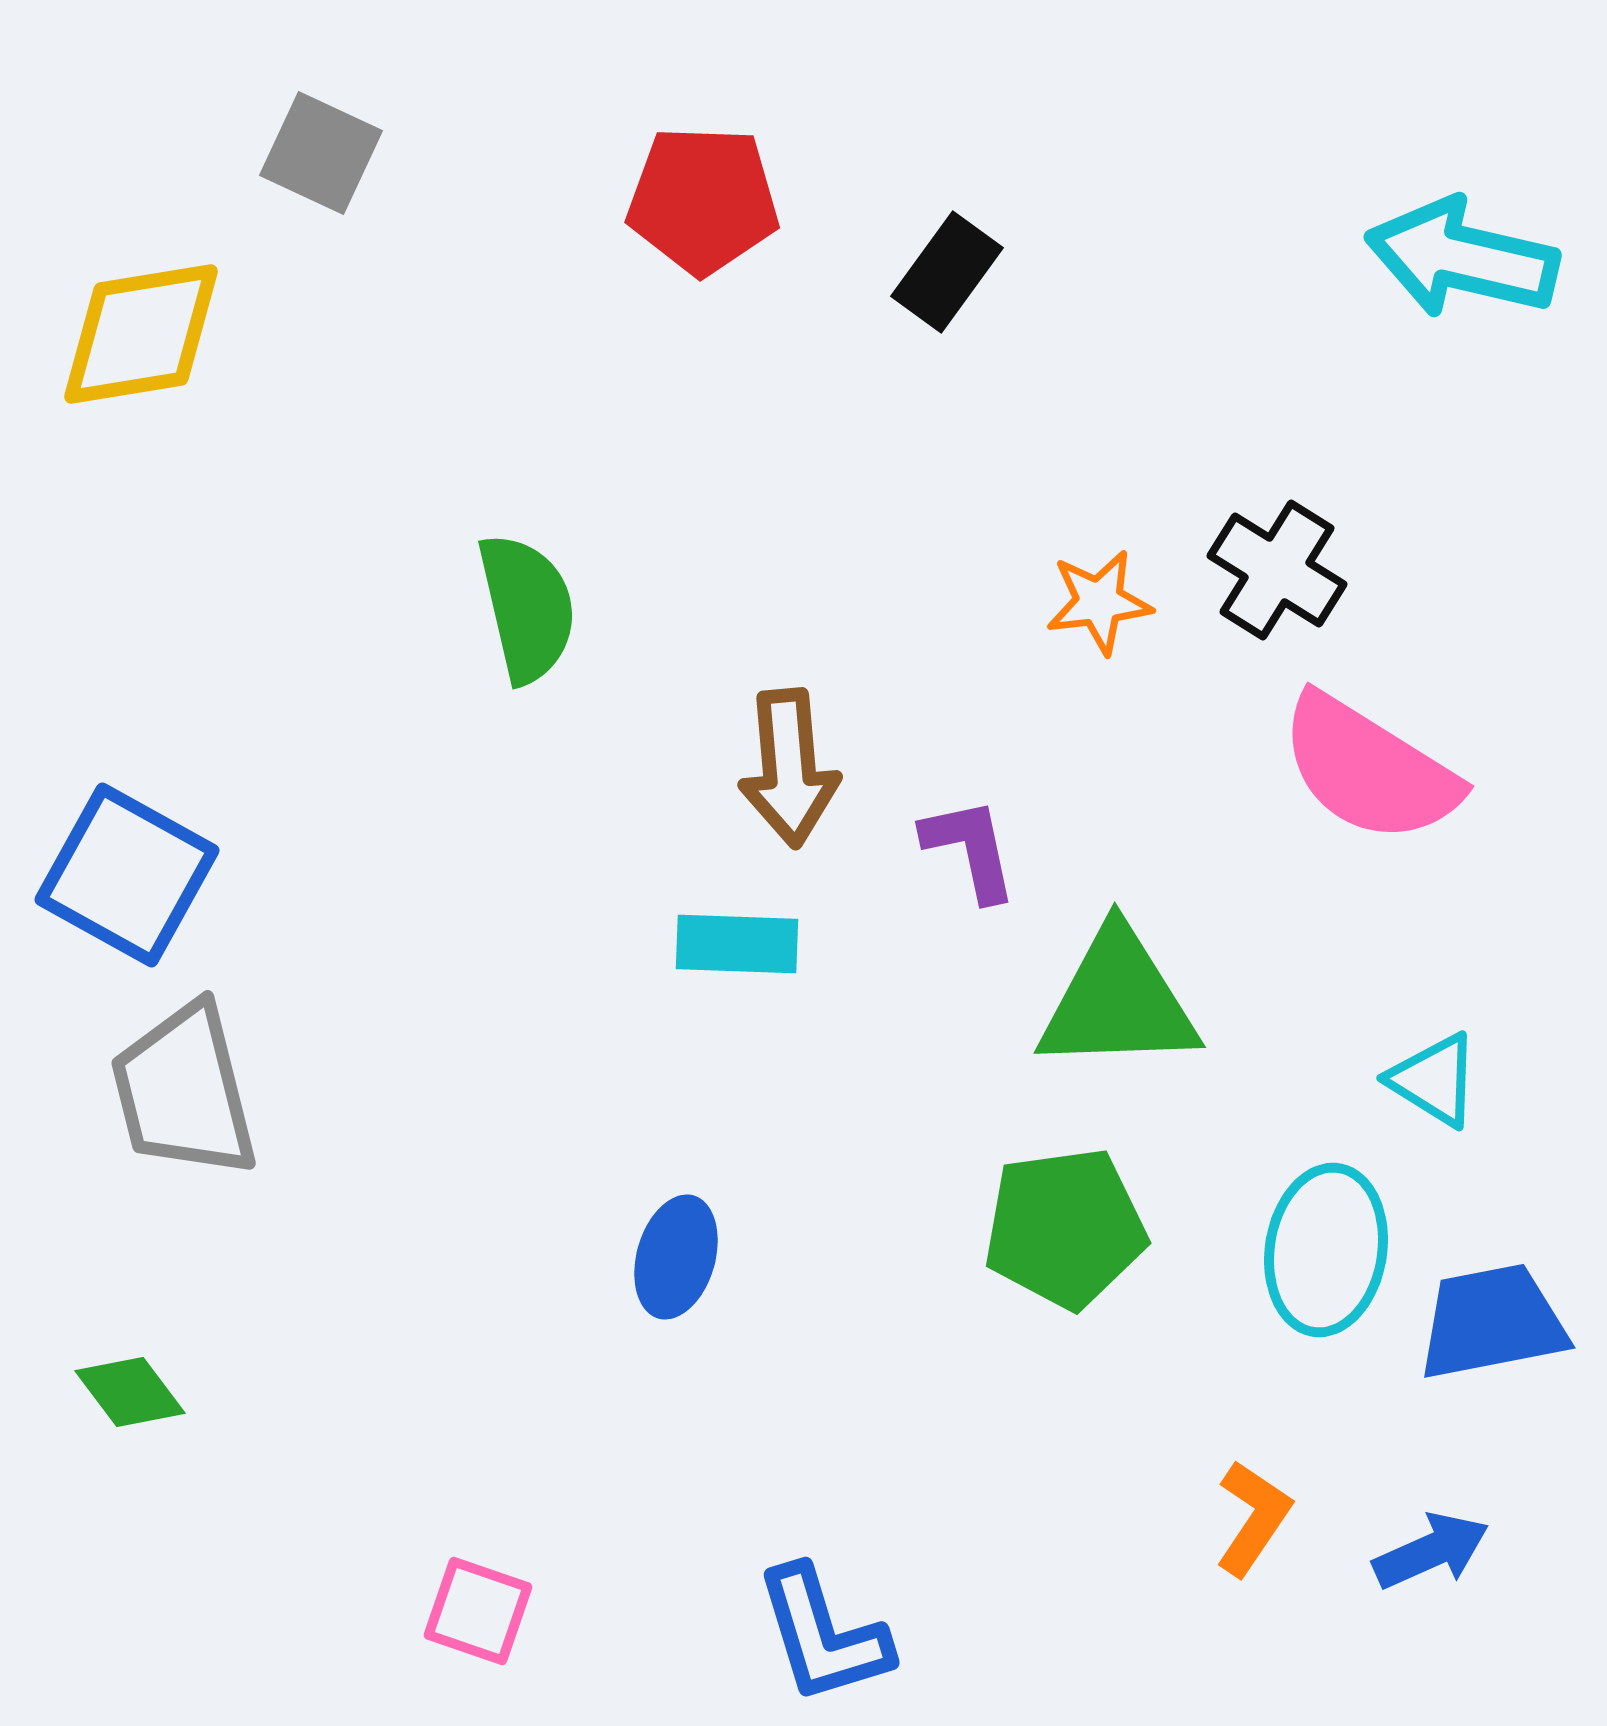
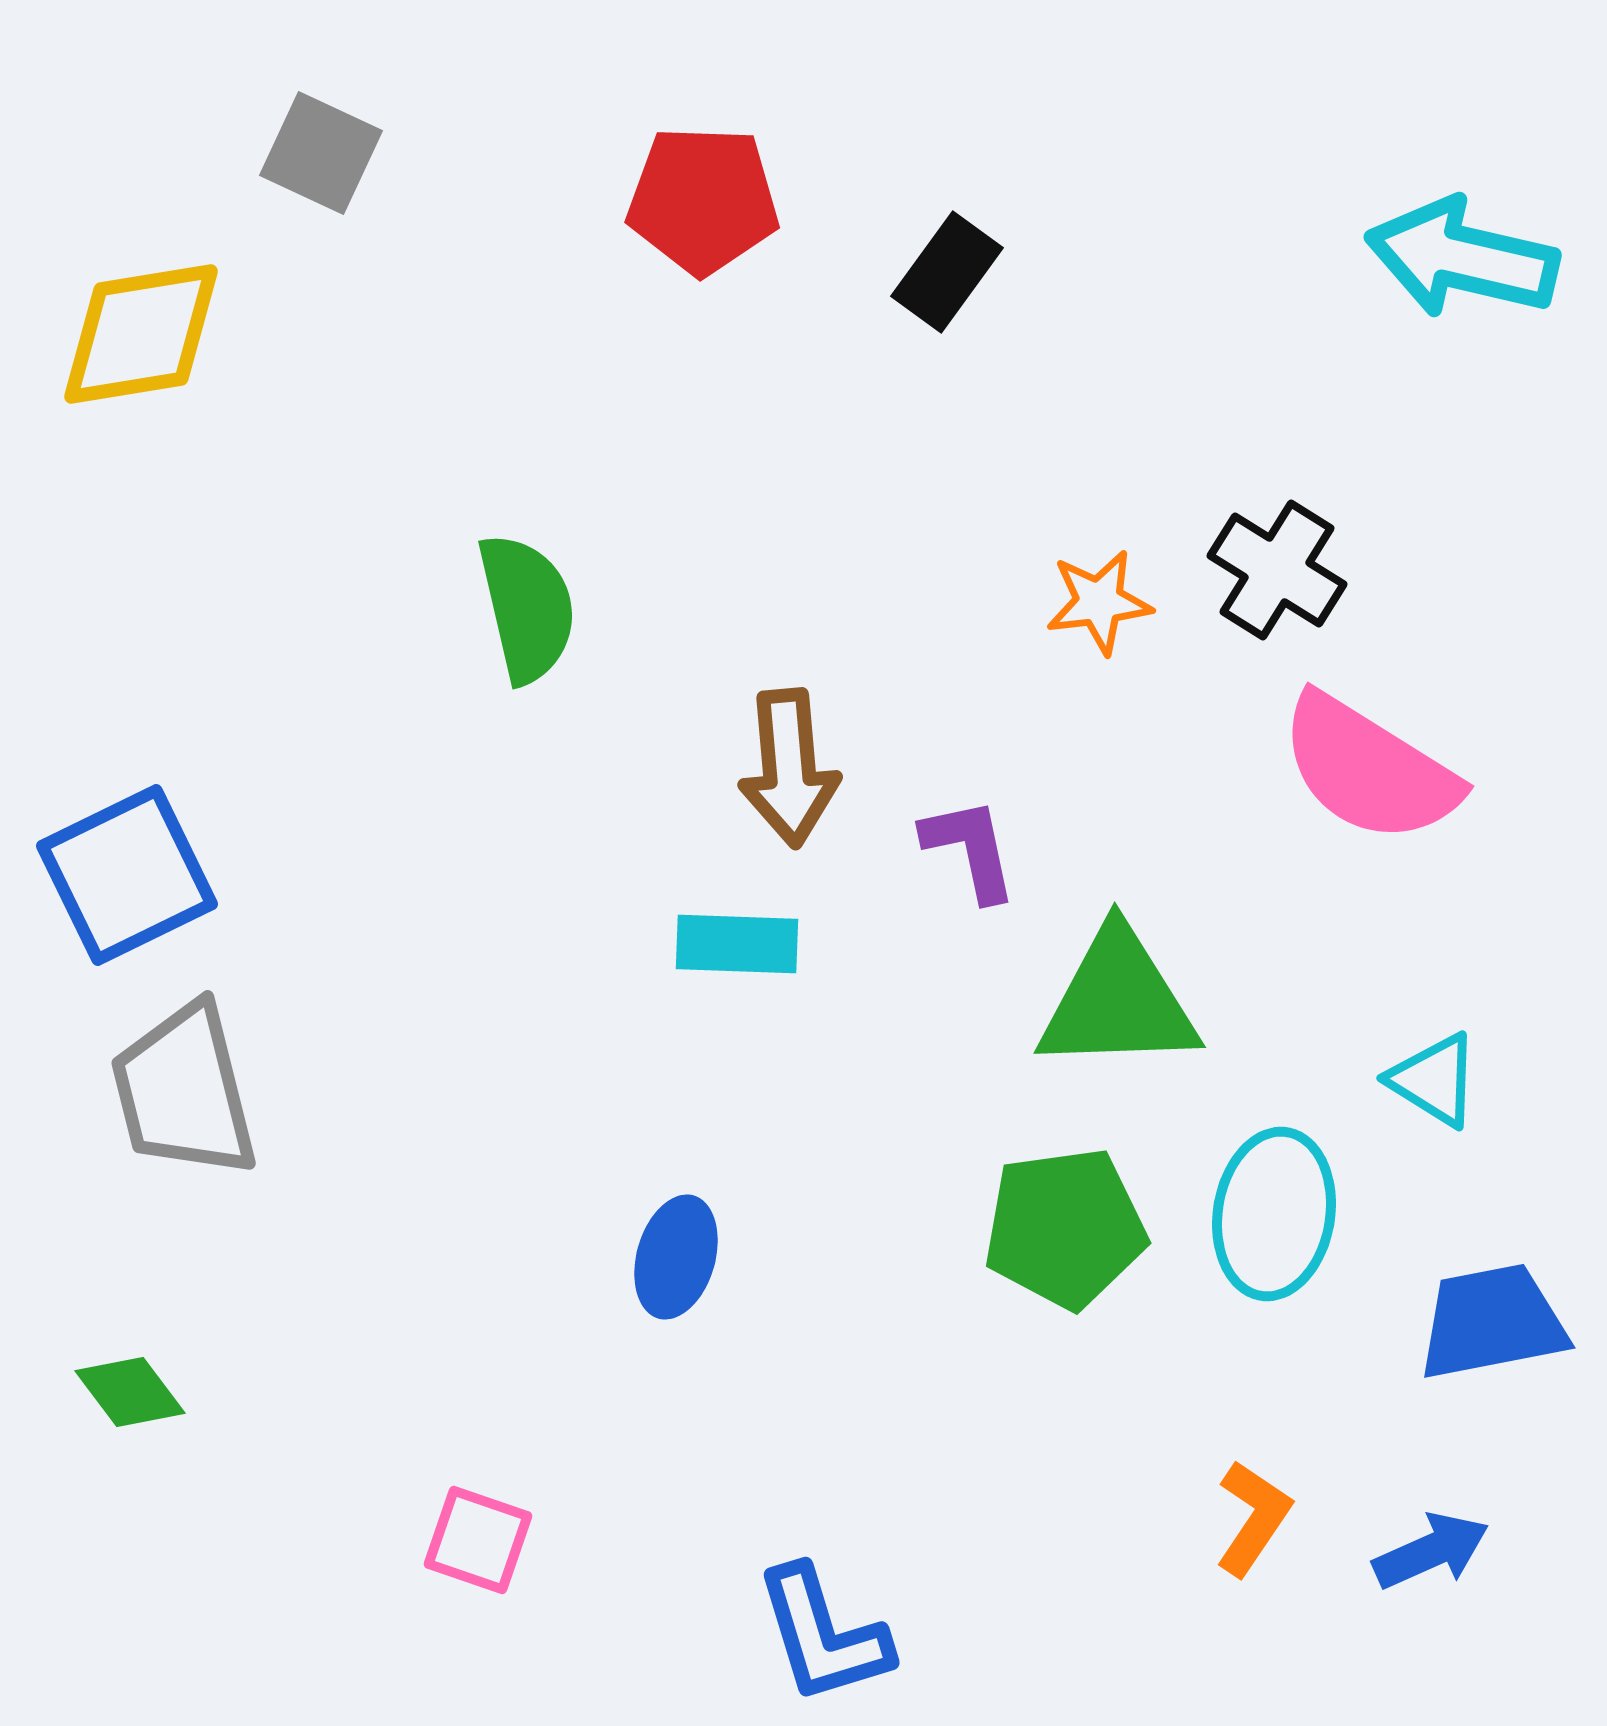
blue square: rotated 35 degrees clockwise
cyan ellipse: moved 52 px left, 36 px up
pink square: moved 71 px up
